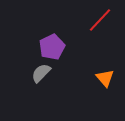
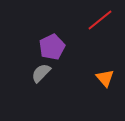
red line: rotated 8 degrees clockwise
